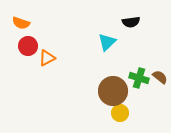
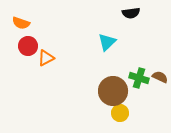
black semicircle: moved 9 px up
orange triangle: moved 1 px left
brown semicircle: rotated 14 degrees counterclockwise
